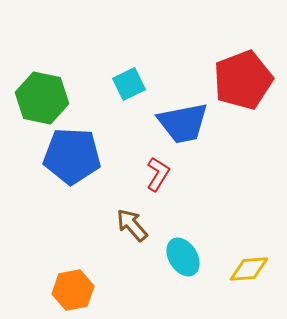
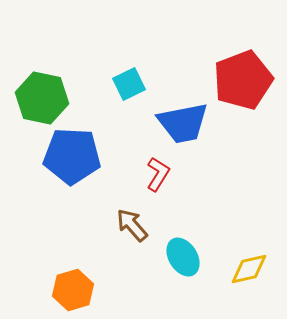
yellow diamond: rotated 9 degrees counterclockwise
orange hexagon: rotated 6 degrees counterclockwise
